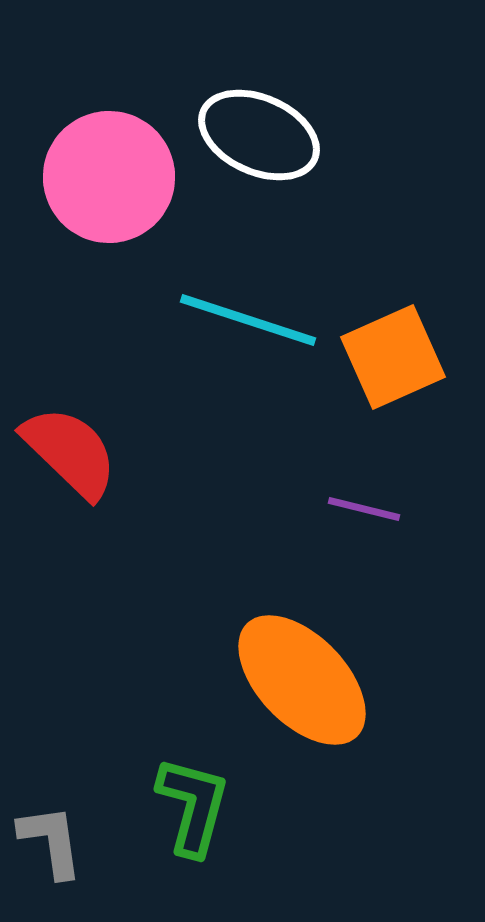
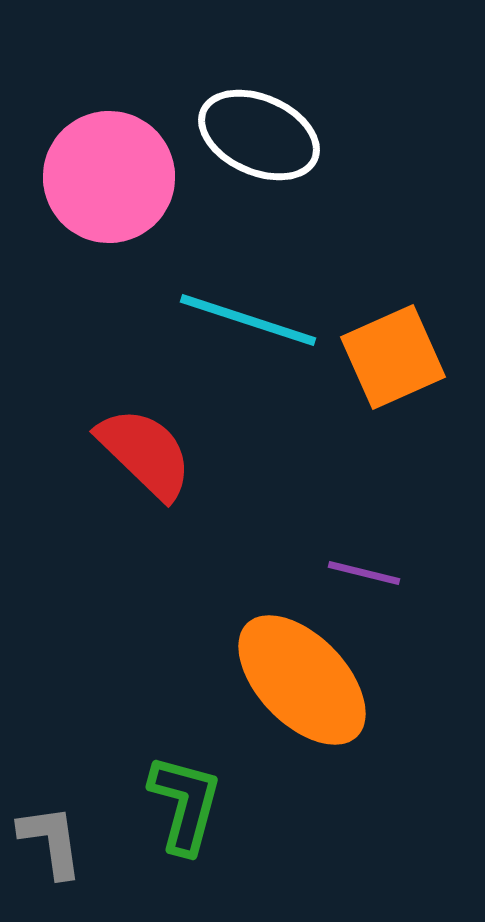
red semicircle: moved 75 px right, 1 px down
purple line: moved 64 px down
green L-shape: moved 8 px left, 2 px up
